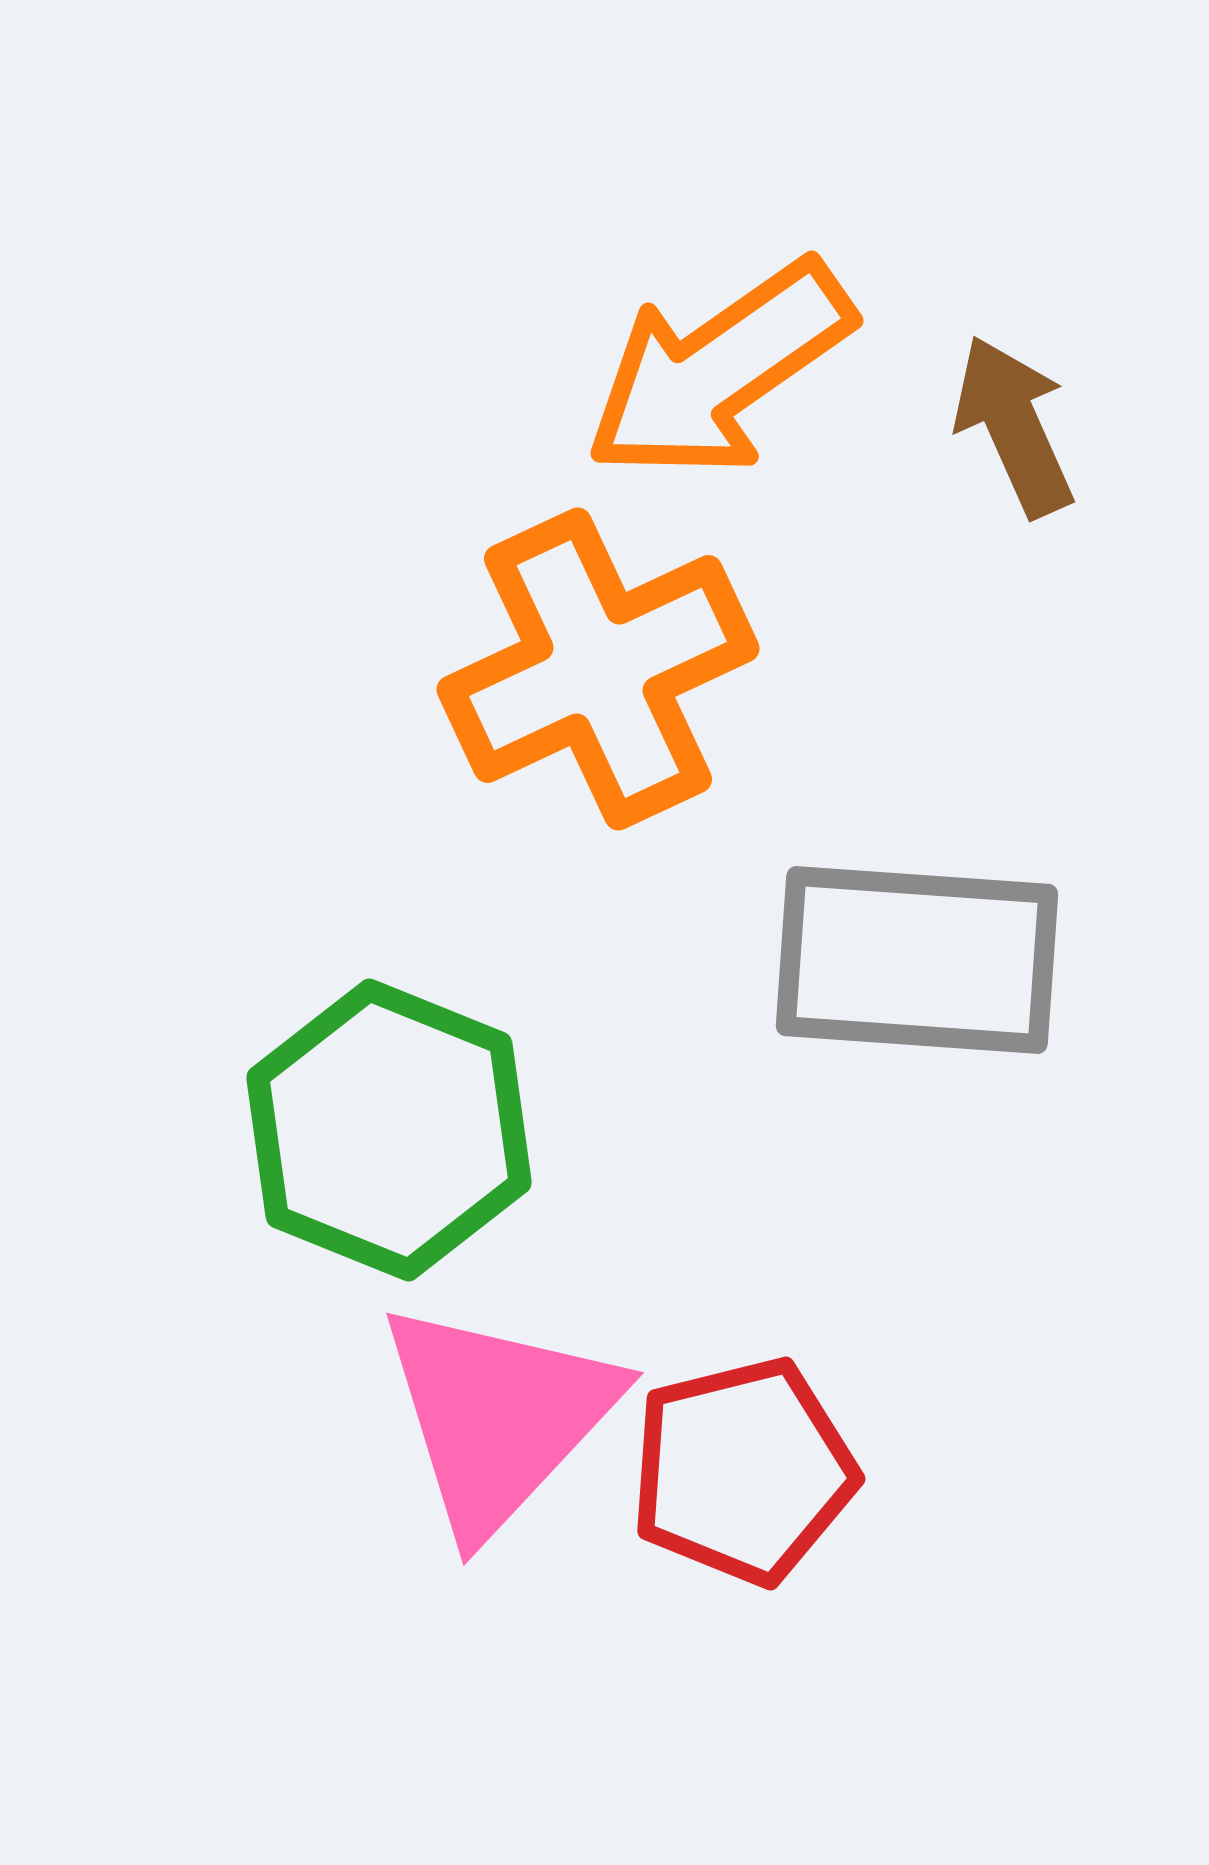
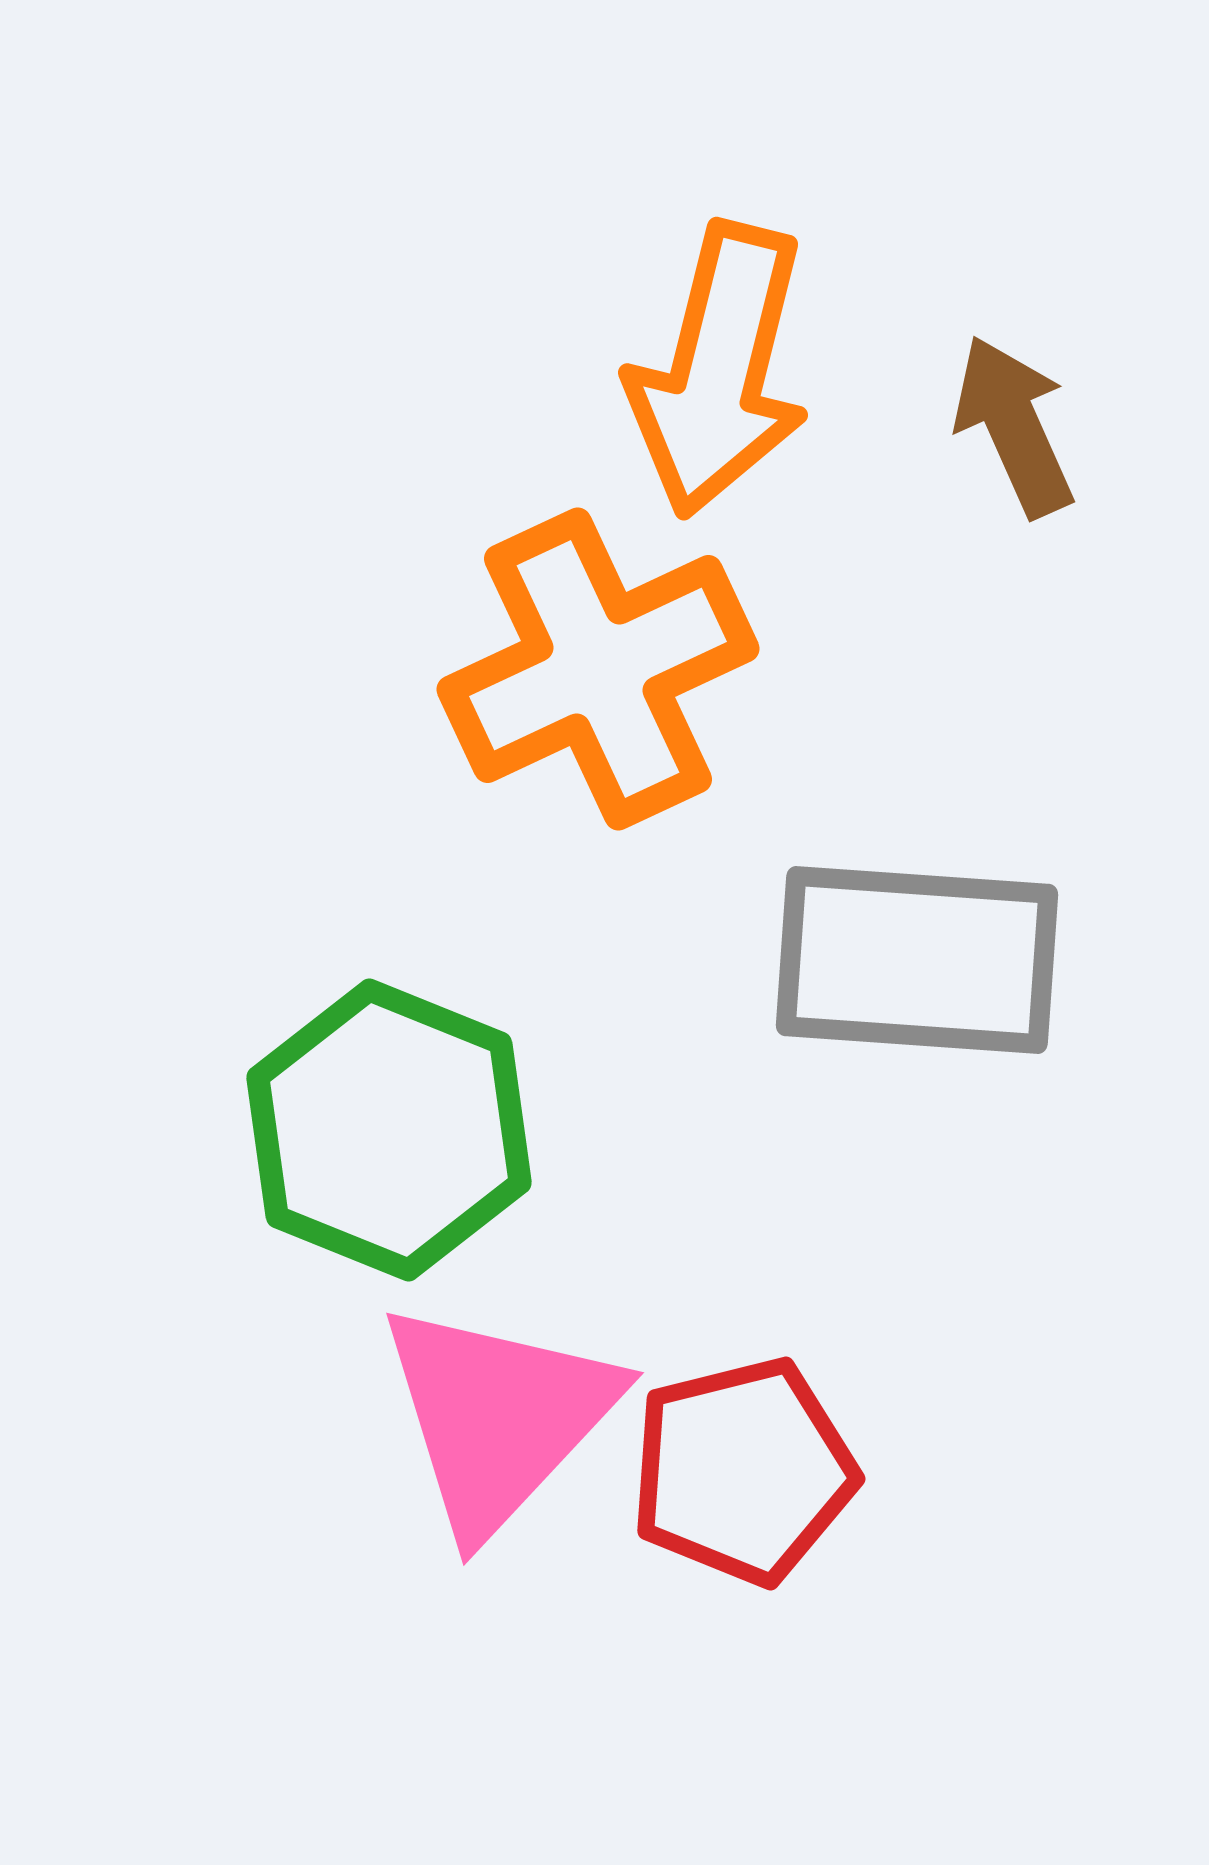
orange arrow: rotated 41 degrees counterclockwise
